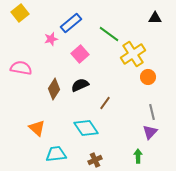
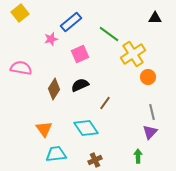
blue rectangle: moved 1 px up
pink square: rotated 18 degrees clockwise
orange triangle: moved 7 px right, 1 px down; rotated 12 degrees clockwise
